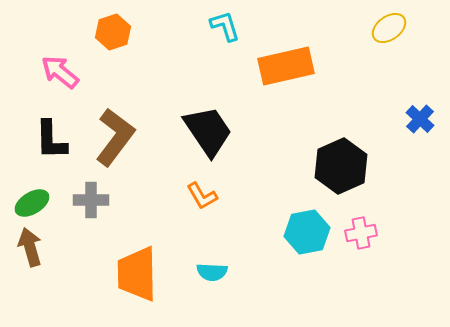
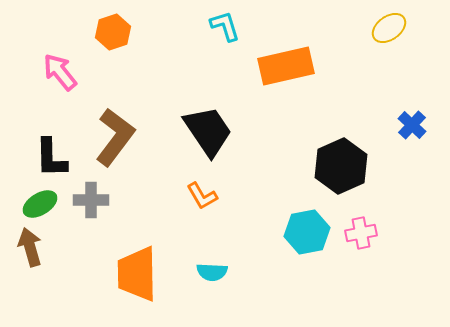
pink arrow: rotated 12 degrees clockwise
blue cross: moved 8 px left, 6 px down
black L-shape: moved 18 px down
green ellipse: moved 8 px right, 1 px down
